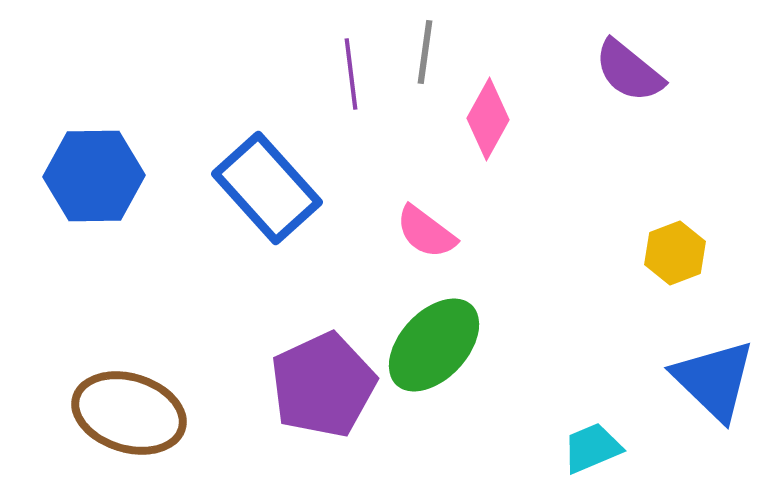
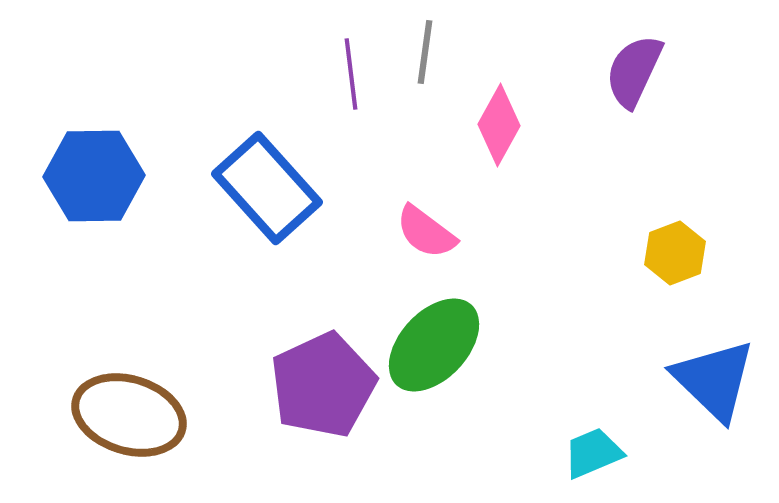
purple semicircle: moved 5 px right; rotated 76 degrees clockwise
pink diamond: moved 11 px right, 6 px down
brown ellipse: moved 2 px down
cyan trapezoid: moved 1 px right, 5 px down
